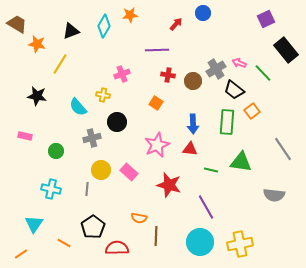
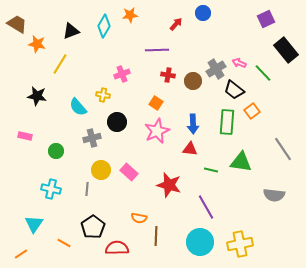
pink star at (157, 145): moved 14 px up
